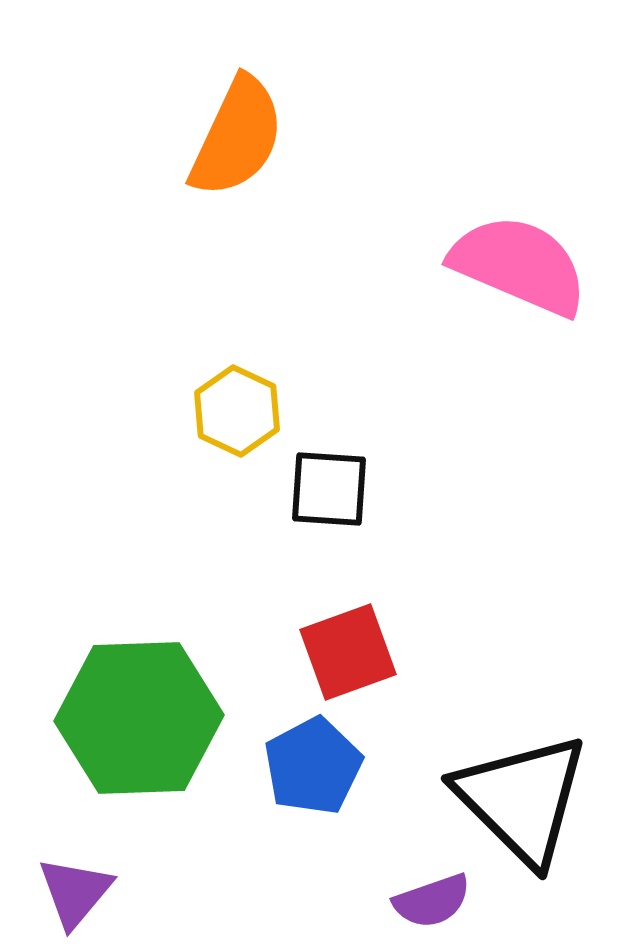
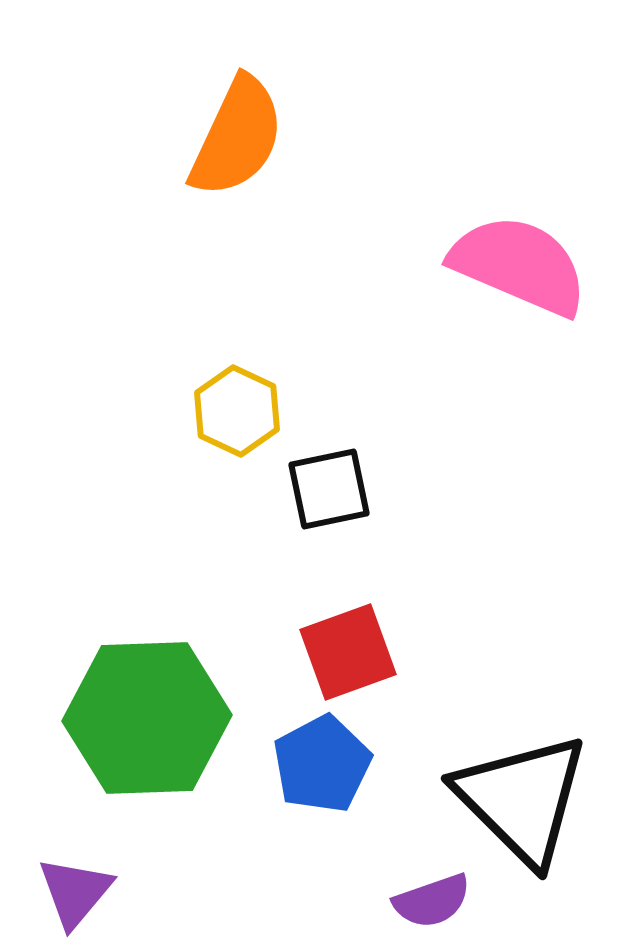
black square: rotated 16 degrees counterclockwise
green hexagon: moved 8 px right
blue pentagon: moved 9 px right, 2 px up
